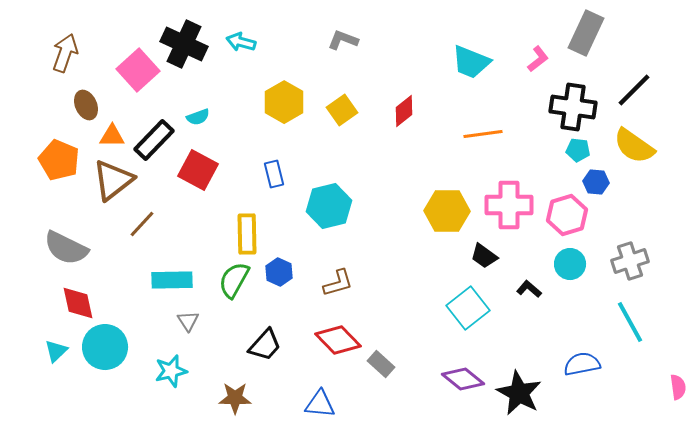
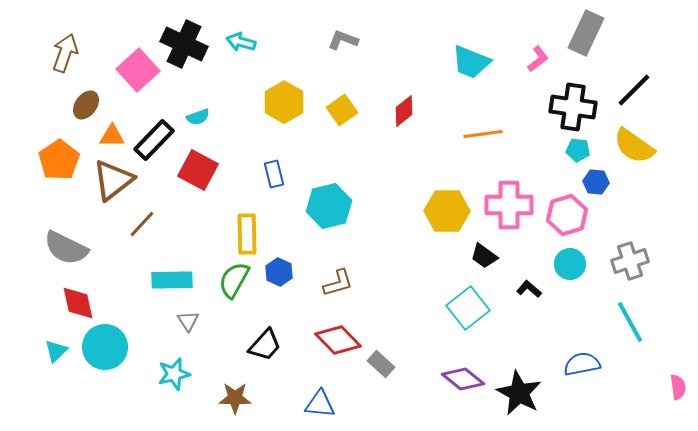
brown ellipse at (86, 105): rotated 60 degrees clockwise
orange pentagon at (59, 160): rotated 15 degrees clockwise
cyan star at (171, 371): moved 3 px right, 3 px down
